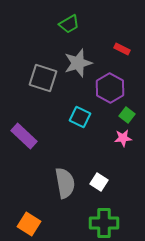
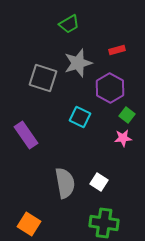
red rectangle: moved 5 px left, 1 px down; rotated 42 degrees counterclockwise
purple rectangle: moved 2 px right, 1 px up; rotated 12 degrees clockwise
green cross: rotated 8 degrees clockwise
